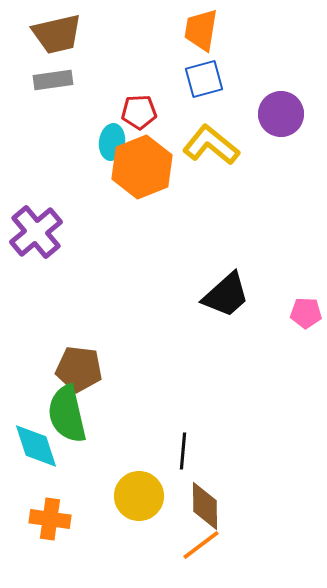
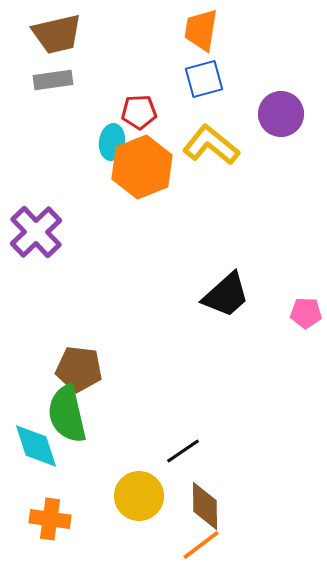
purple cross: rotated 4 degrees counterclockwise
black line: rotated 51 degrees clockwise
